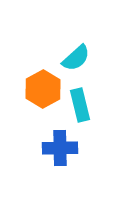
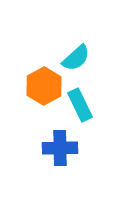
orange hexagon: moved 1 px right, 3 px up
cyan rectangle: rotated 12 degrees counterclockwise
